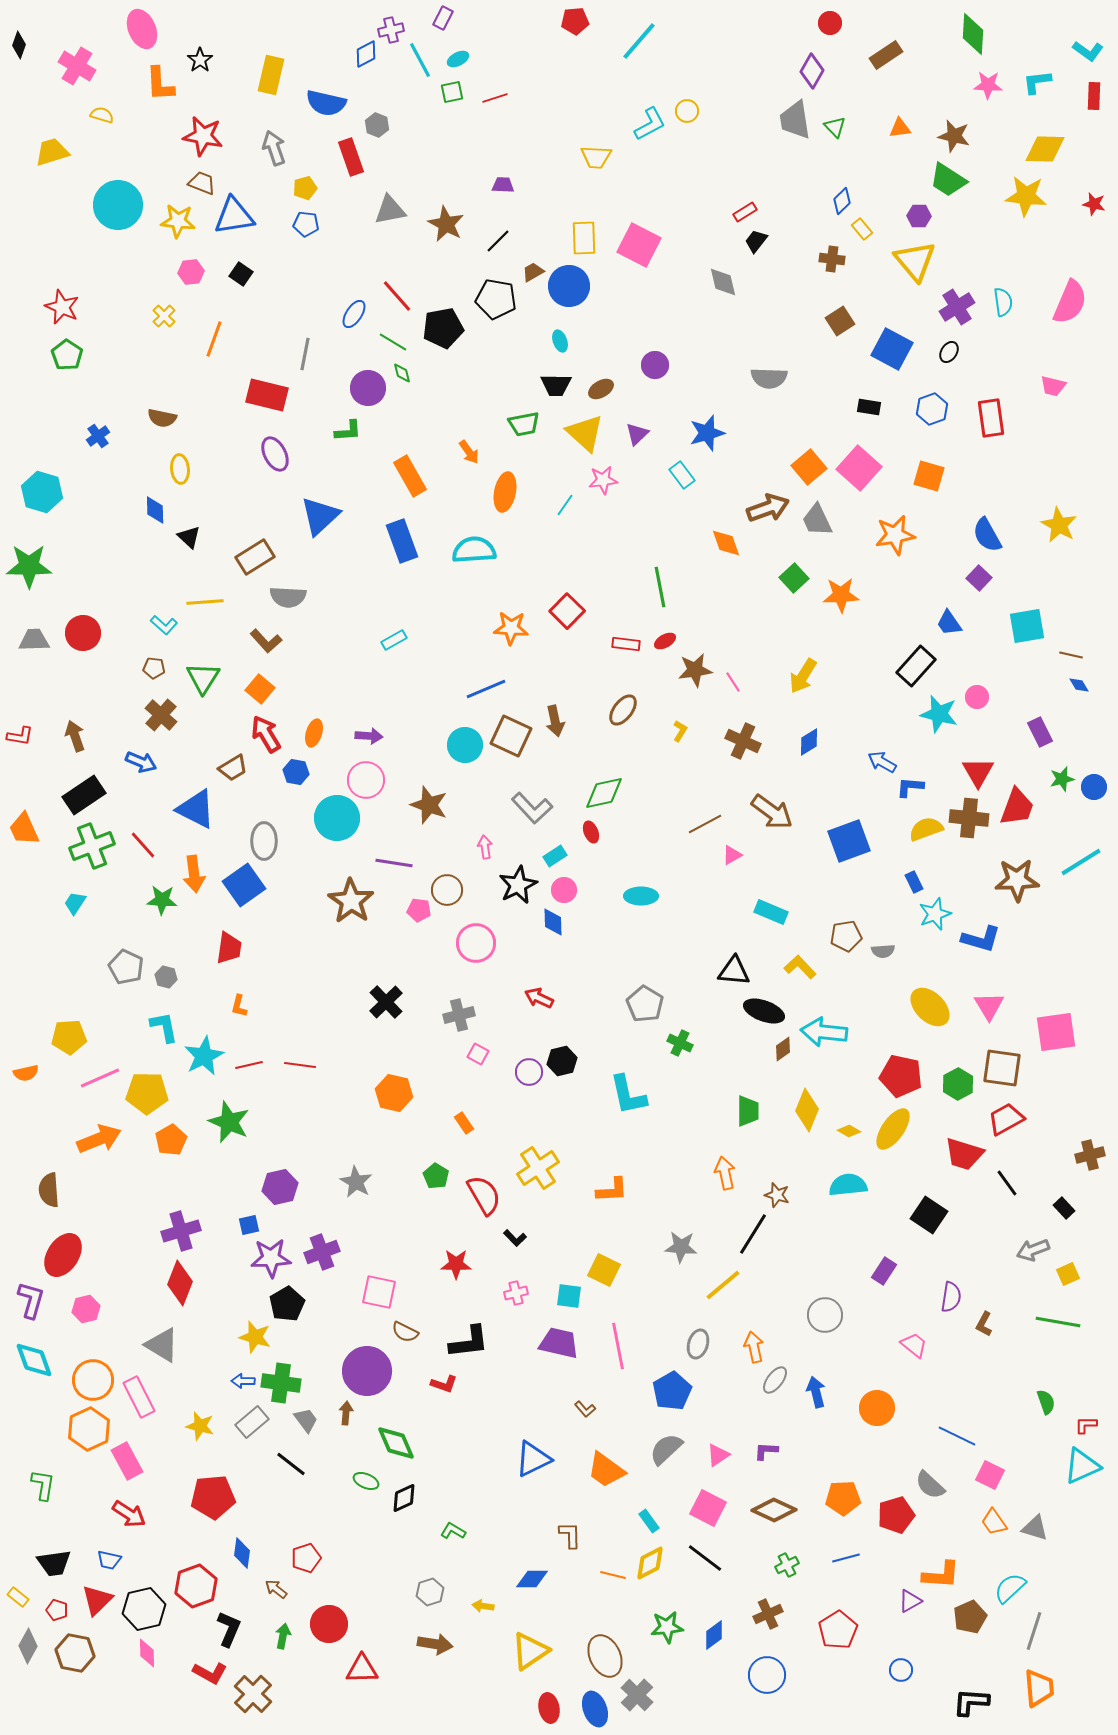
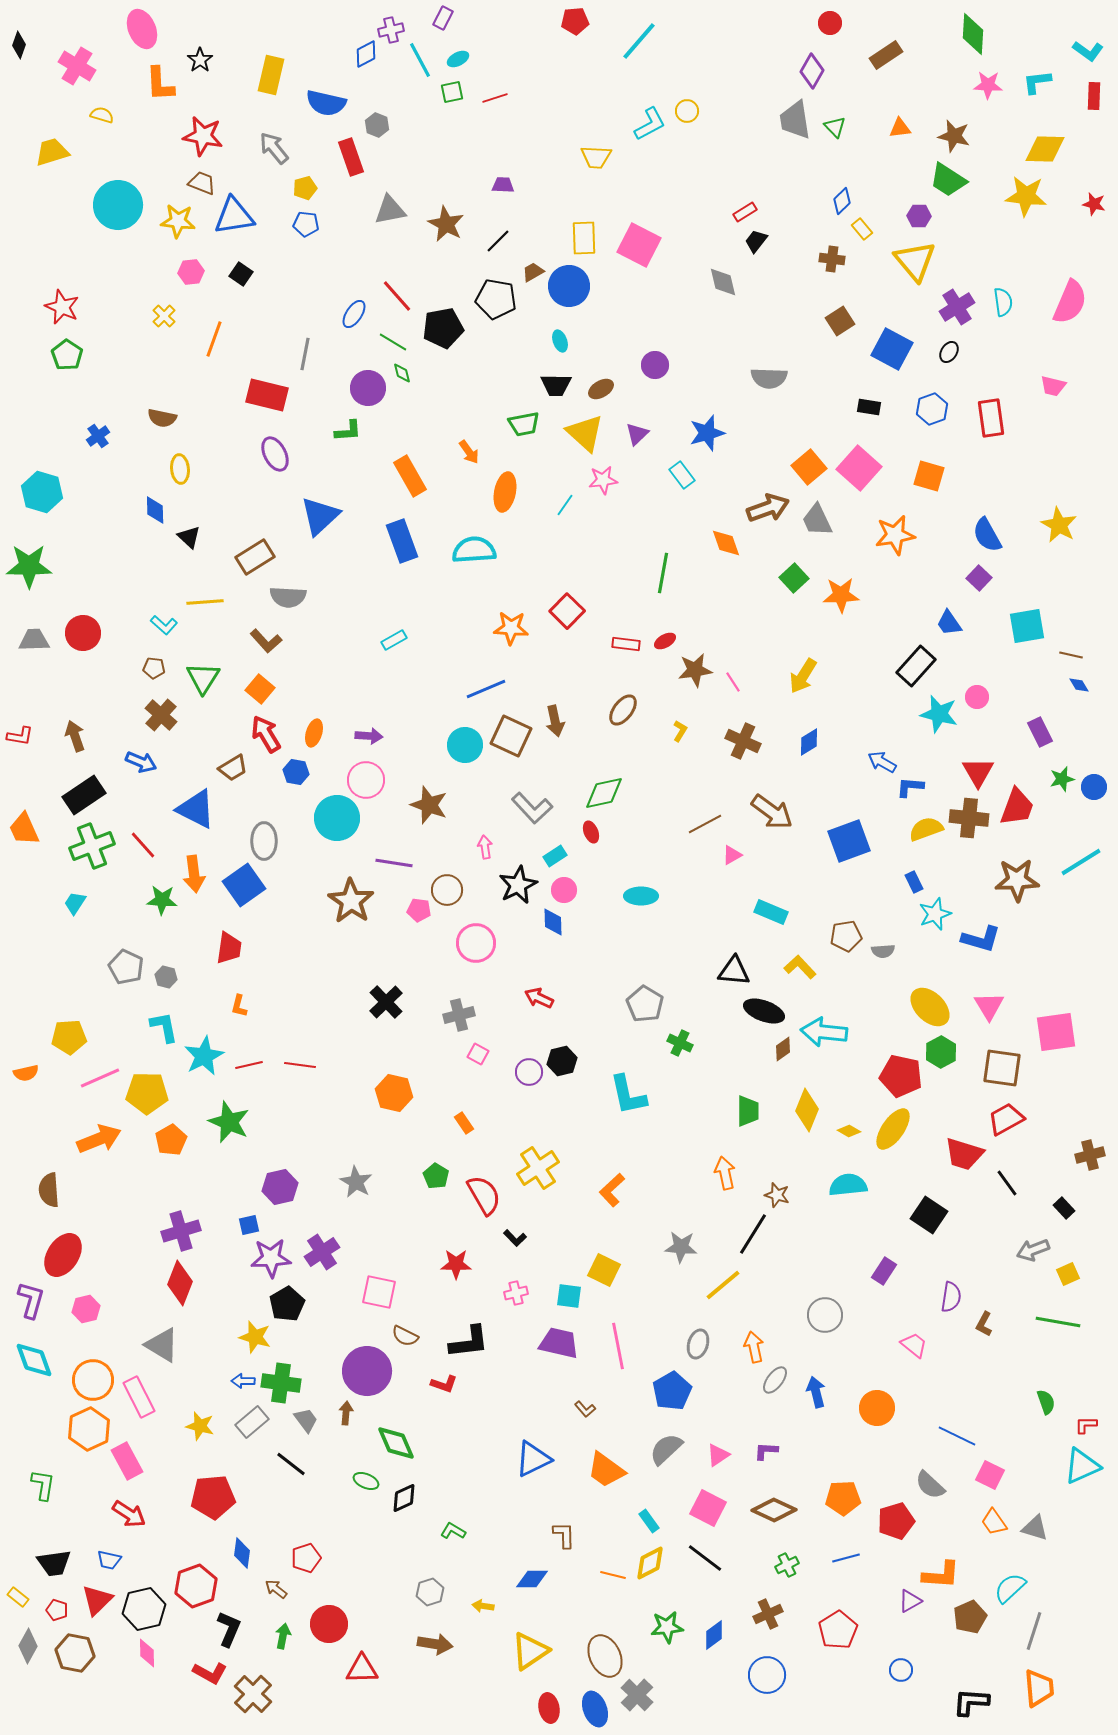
gray arrow at (274, 148): rotated 20 degrees counterclockwise
green line at (660, 587): moved 3 px right, 14 px up; rotated 21 degrees clockwise
green hexagon at (958, 1084): moved 17 px left, 32 px up
orange L-shape at (612, 1190): rotated 140 degrees clockwise
purple cross at (322, 1252): rotated 12 degrees counterclockwise
brown semicircle at (405, 1332): moved 4 px down
red pentagon at (896, 1515): moved 6 px down
brown L-shape at (570, 1535): moved 6 px left
